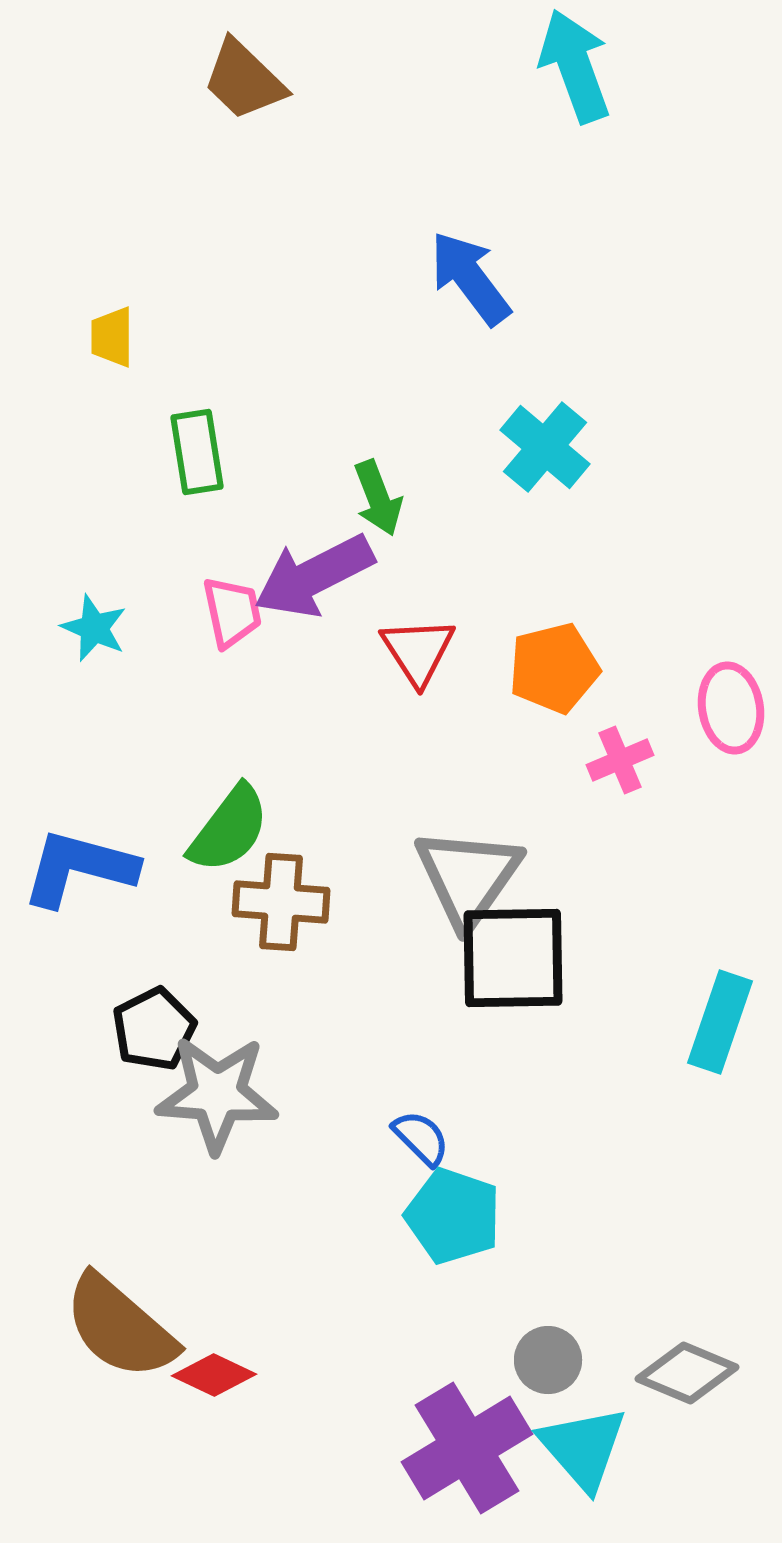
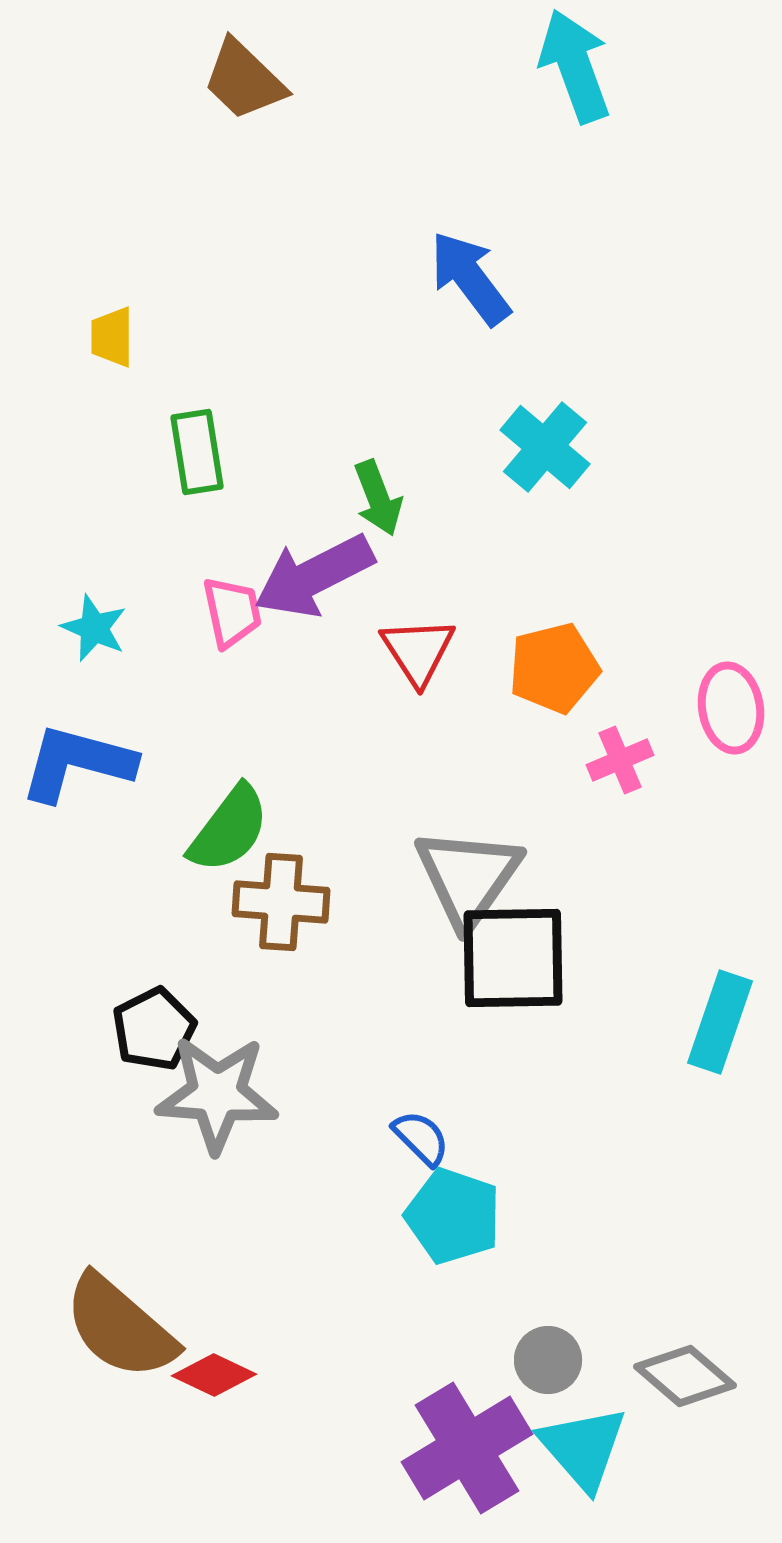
blue L-shape: moved 2 px left, 105 px up
gray diamond: moved 2 px left, 3 px down; rotated 18 degrees clockwise
